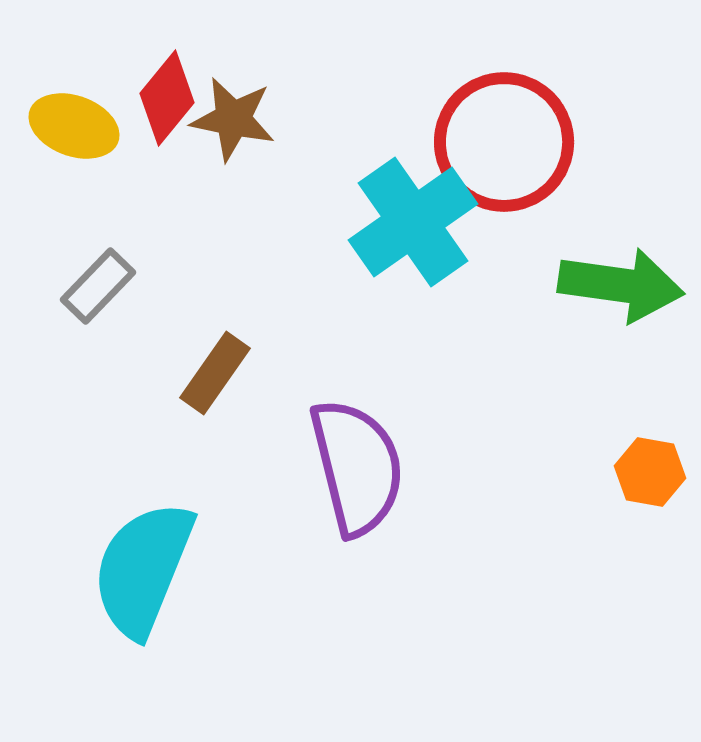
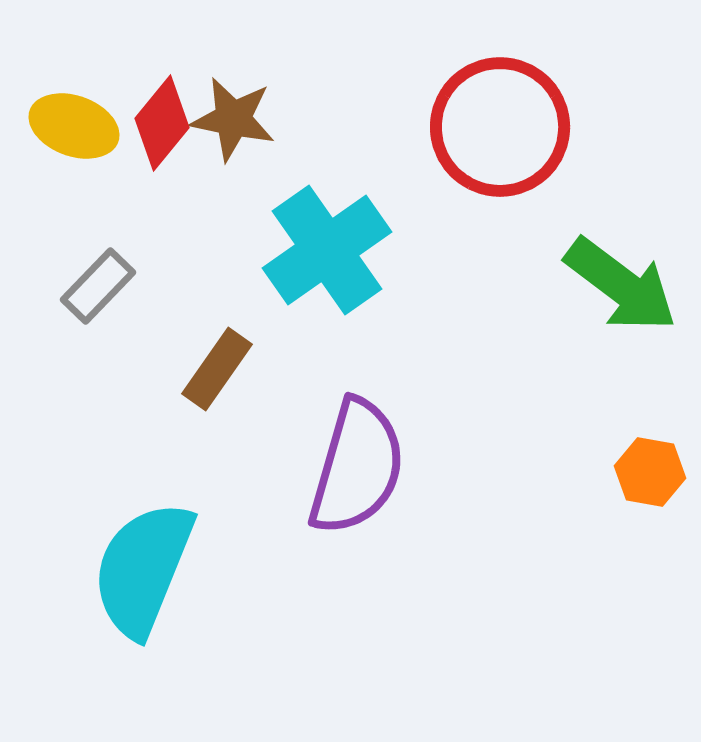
red diamond: moved 5 px left, 25 px down
red circle: moved 4 px left, 15 px up
cyan cross: moved 86 px left, 28 px down
green arrow: rotated 29 degrees clockwise
brown rectangle: moved 2 px right, 4 px up
purple semicircle: rotated 30 degrees clockwise
